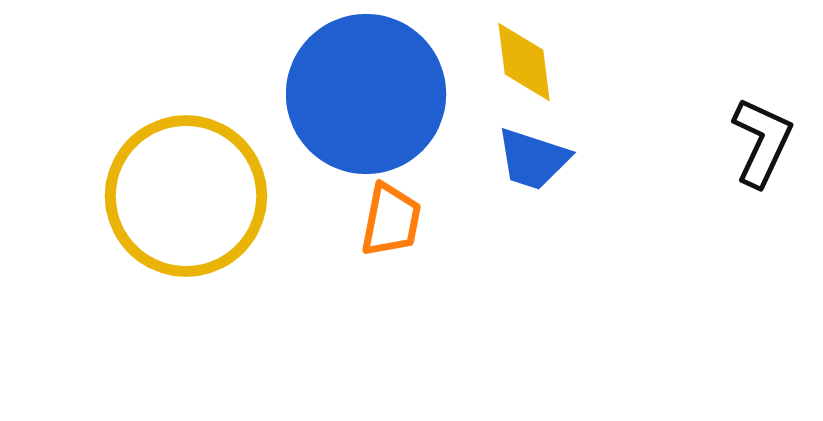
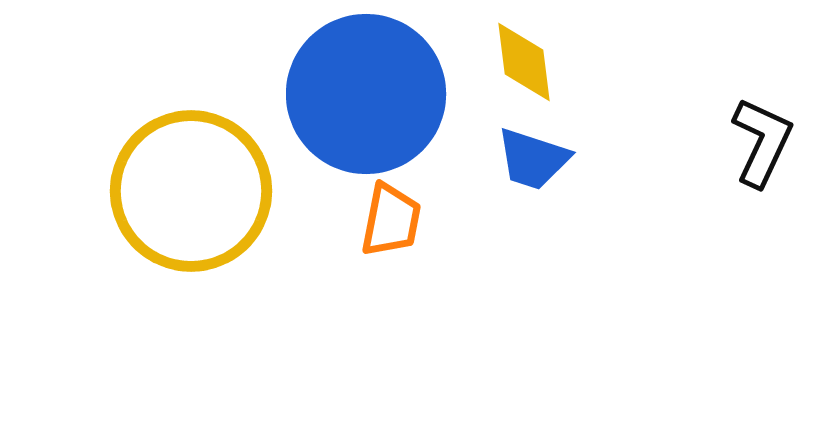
yellow circle: moved 5 px right, 5 px up
